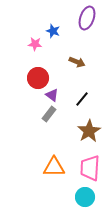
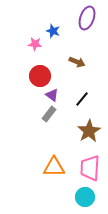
red circle: moved 2 px right, 2 px up
